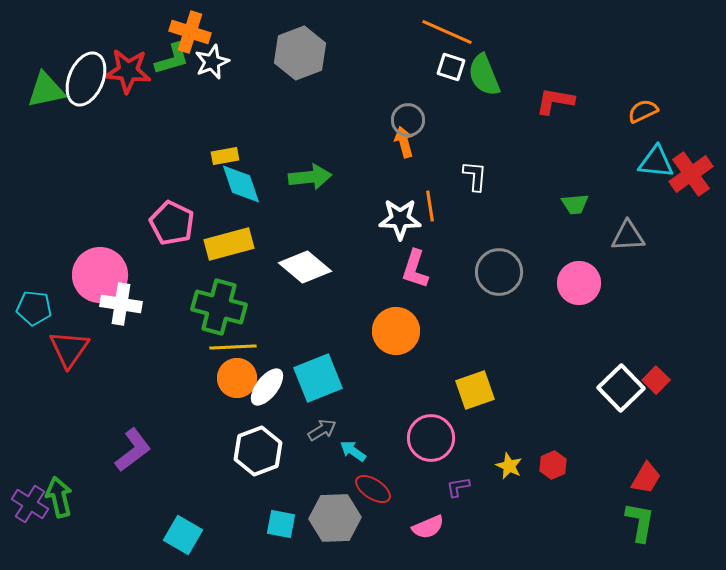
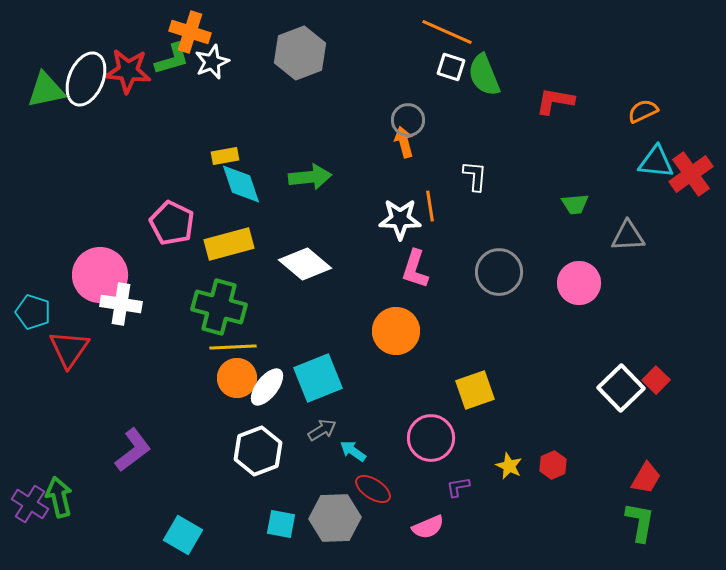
white diamond at (305, 267): moved 3 px up
cyan pentagon at (34, 308): moved 1 px left, 4 px down; rotated 12 degrees clockwise
